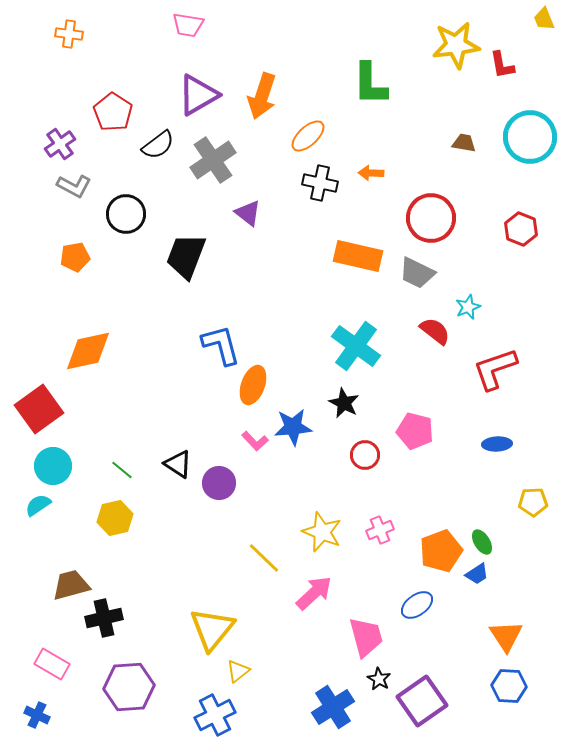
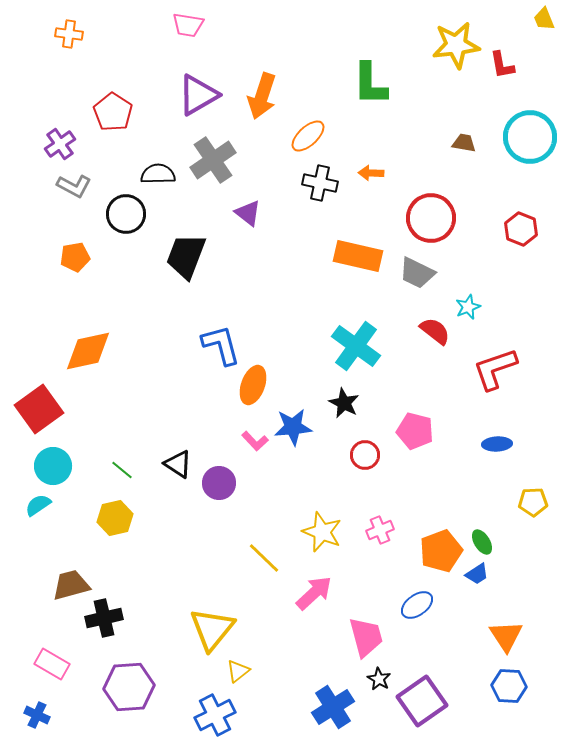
black semicircle at (158, 145): moved 29 px down; rotated 144 degrees counterclockwise
